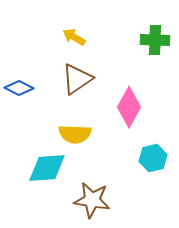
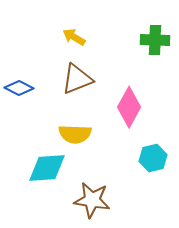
brown triangle: rotated 12 degrees clockwise
